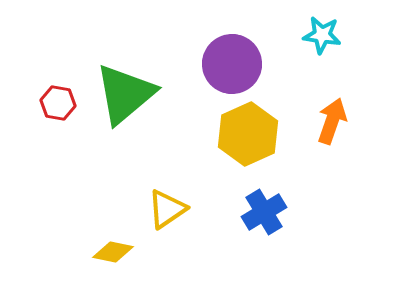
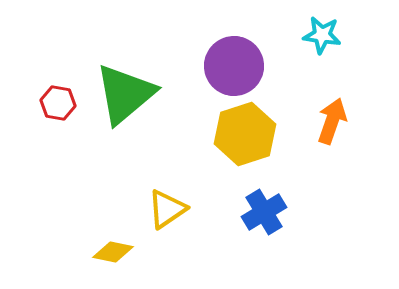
purple circle: moved 2 px right, 2 px down
yellow hexagon: moved 3 px left; rotated 6 degrees clockwise
